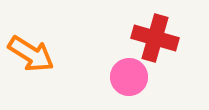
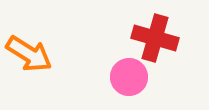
orange arrow: moved 2 px left
